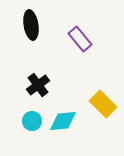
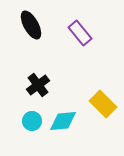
black ellipse: rotated 20 degrees counterclockwise
purple rectangle: moved 6 px up
